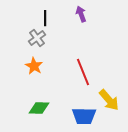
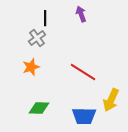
orange star: moved 3 px left, 1 px down; rotated 24 degrees clockwise
red line: rotated 36 degrees counterclockwise
yellow arrow: moved 2 px right; rotated 65 degrees clockwise
